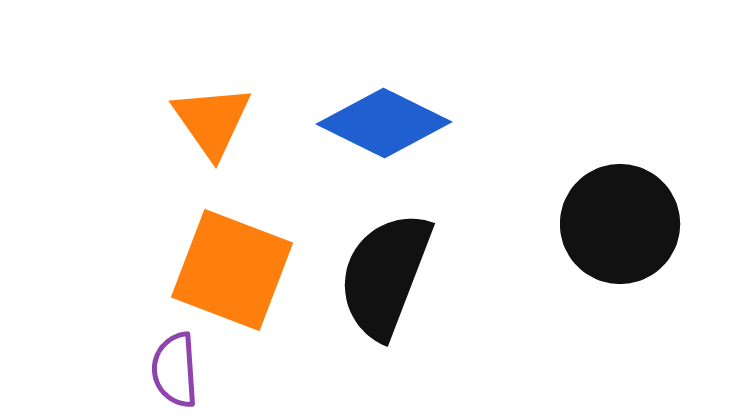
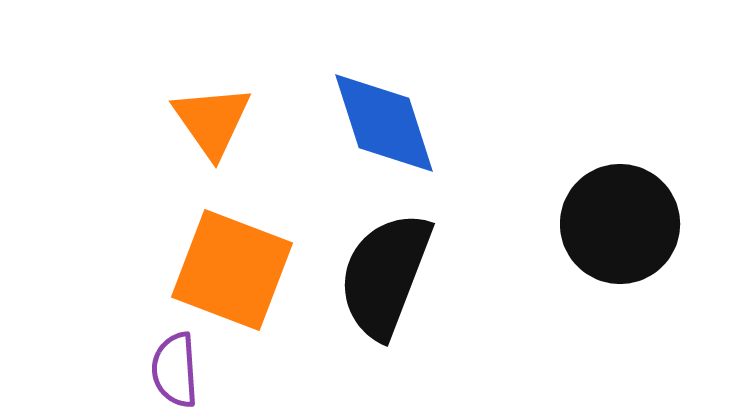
blue diamond: rotated 46 degrees clockwise
